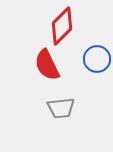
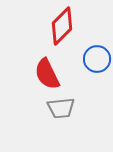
red semicircle: moved 9 px down
